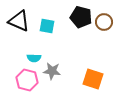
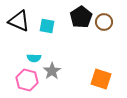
black pentagon: rotated 25 degrees clockwise
gray star: rotated 30 degrees clockwise
orange square: moved 8 px right
